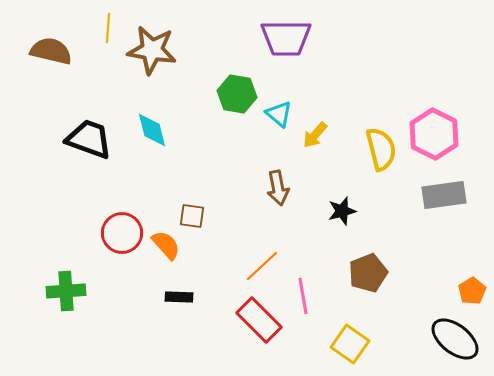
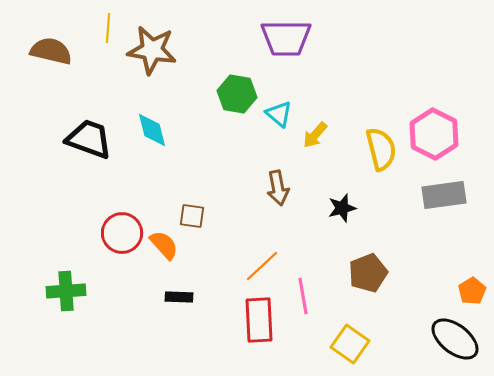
black star: moved 3 px up
orange semicircle: moved 2 px left
red rectangle: rotated 42 degrees clockwise
